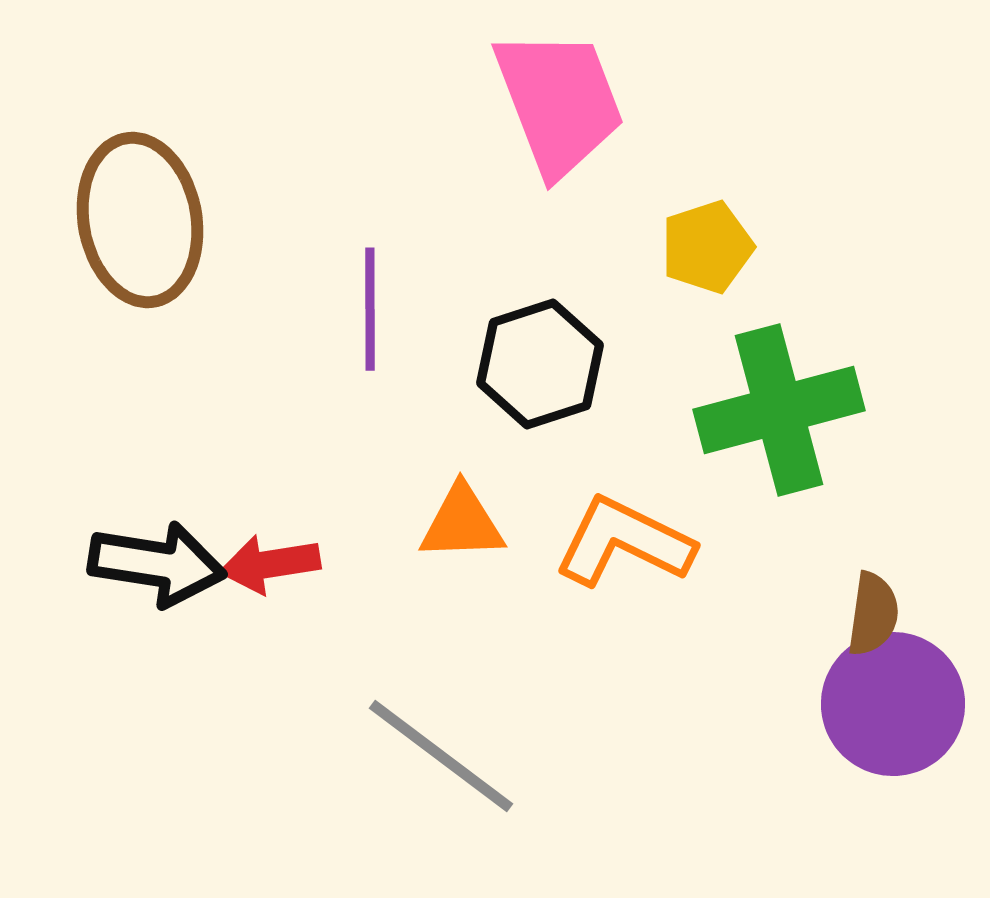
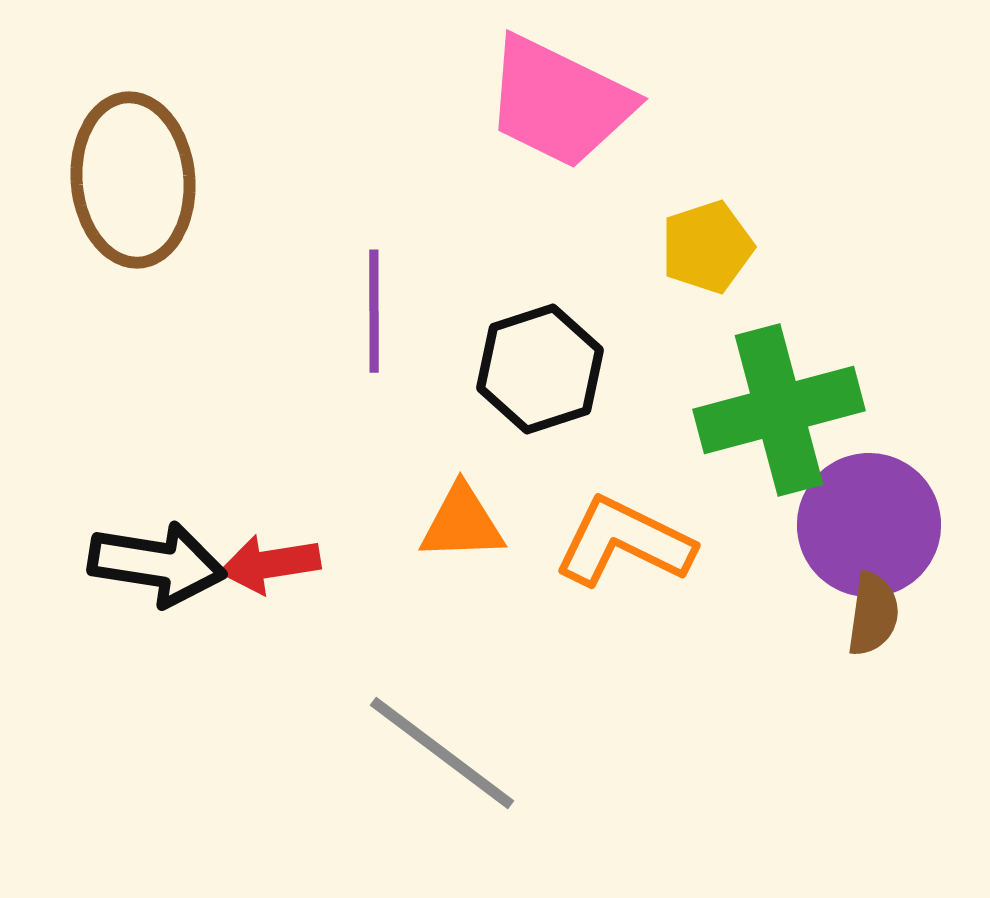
pink trapezoid: rotated 137 degrees clockwise
brown ellipse: moved 7 px left, 40 px up; rotated 5 degrees clockwise
purple line: moved 4 px right, 2 px down
black hexagon: moved 5 px down
purple circle: moved 24 px left, 179 px up
gray line: moved 1 px right, 3 px up
